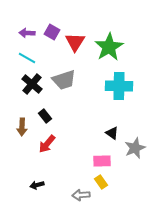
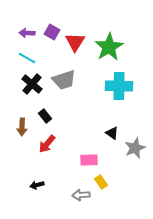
pink rectangle: moved 13 px left, 1 px up
